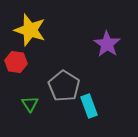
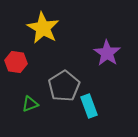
yellow star: moved 13 px right, 2 px up; rotated 12 degrees clockwise
purple star: moved 9 px down
gray pentagon: rotated 8 degrees clockwise
green triangle: rotated 42 degrees clockwise
